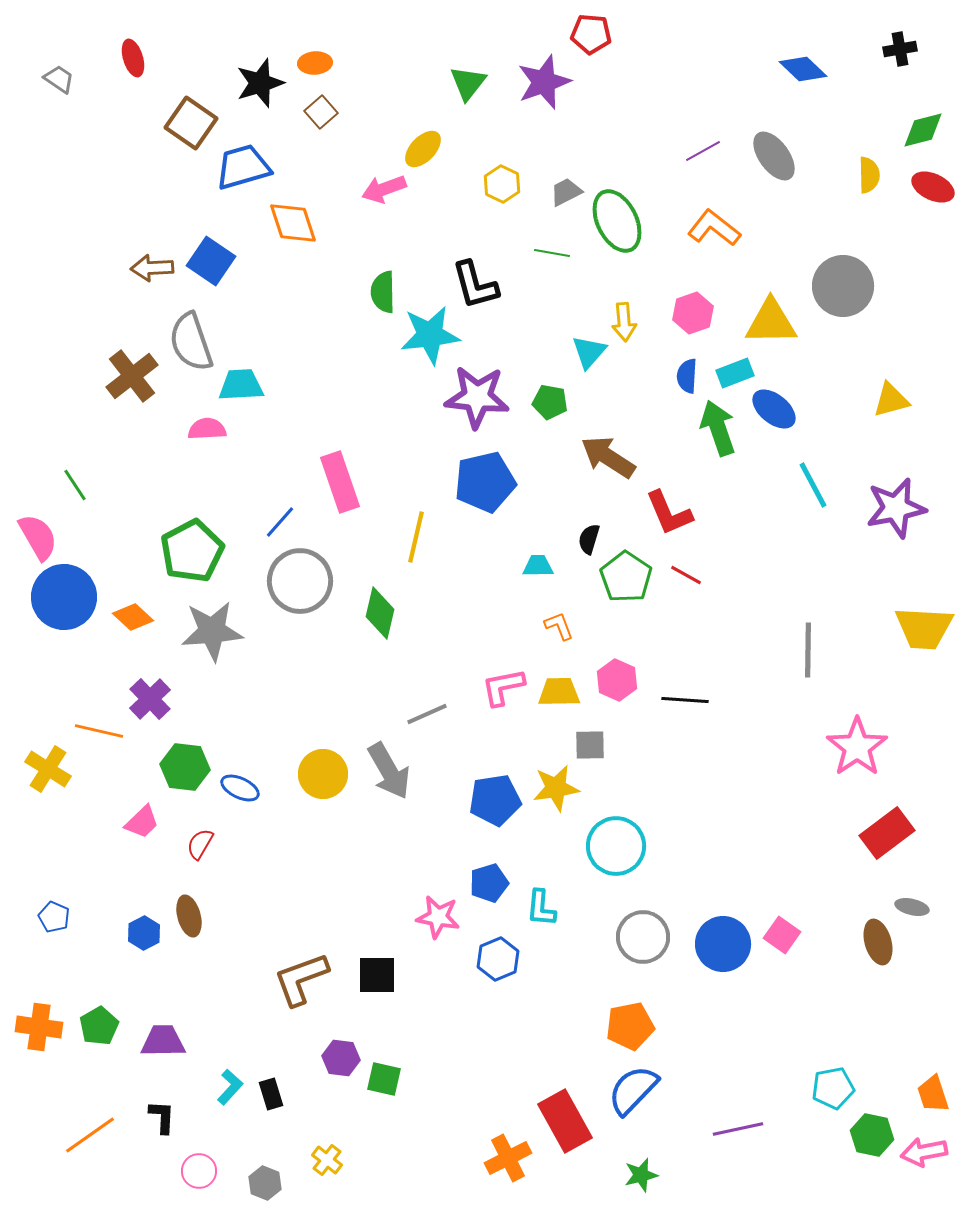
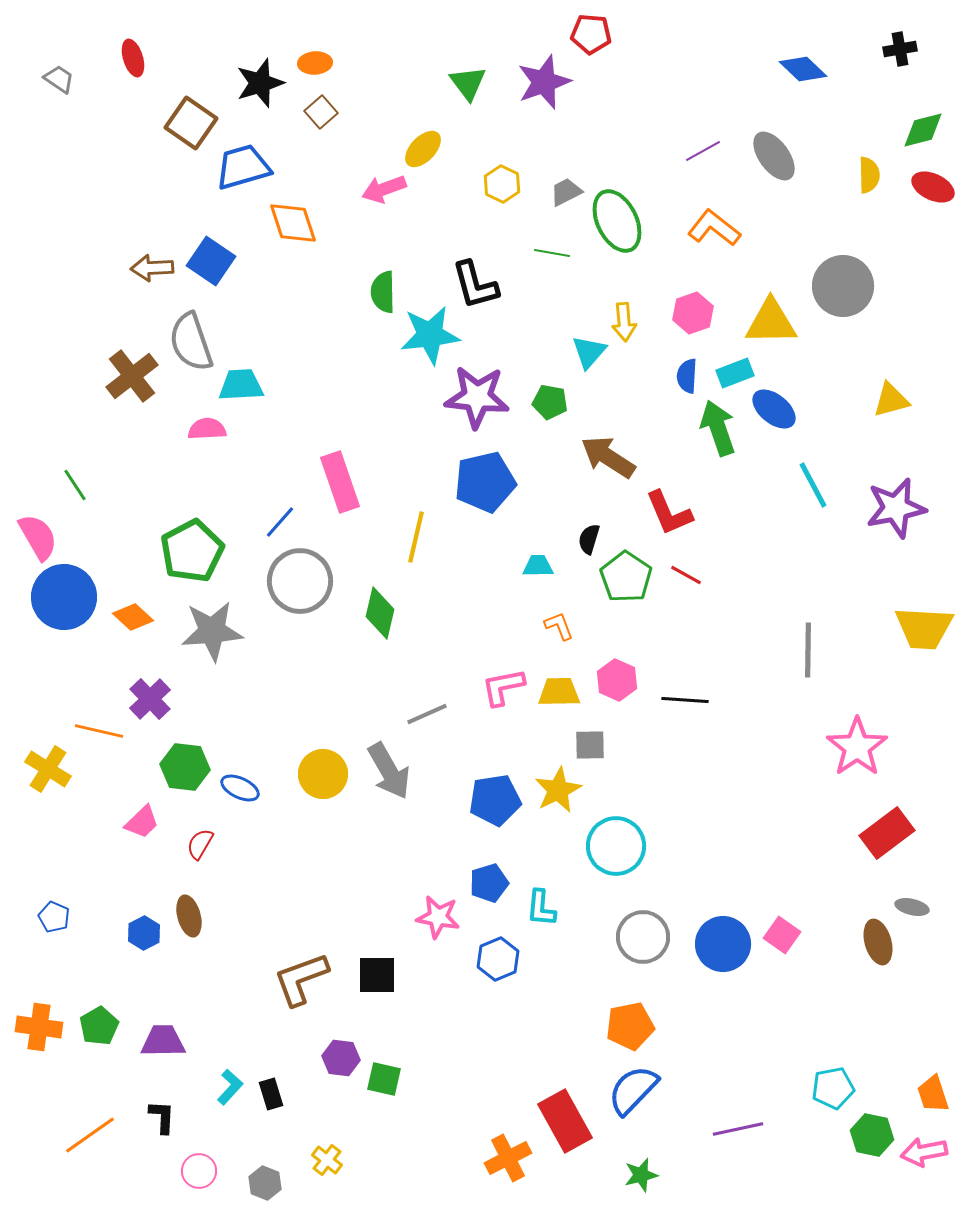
green triangle at (468, 83): rotated 15 degrees counterclockwise
yellow star at (556, 788): moved 2 px right, 2 px down; rotated 18 degrees counterclockwise
